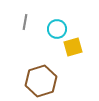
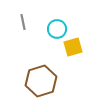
gray line: moved 2 px left; rotated 21 degrees counterclockwise
